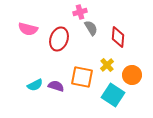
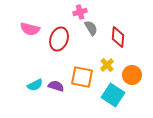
pink semicircle: moved 2 px right
